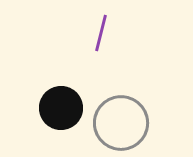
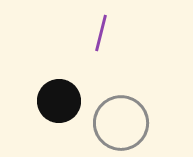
black circle: moved 2 px left, 7 px up
